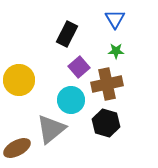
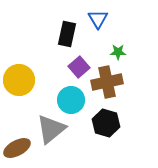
blue triangle: moved 17 px left
black rectangle: rotated 15 degrees counterclockwise
green star: moved 2 px right, 1 px down
brown cross: moved 2 px up
